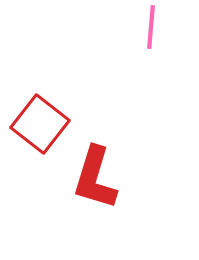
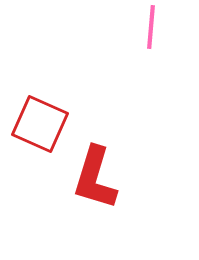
red square: rotated 14 degrees counterclockwise
